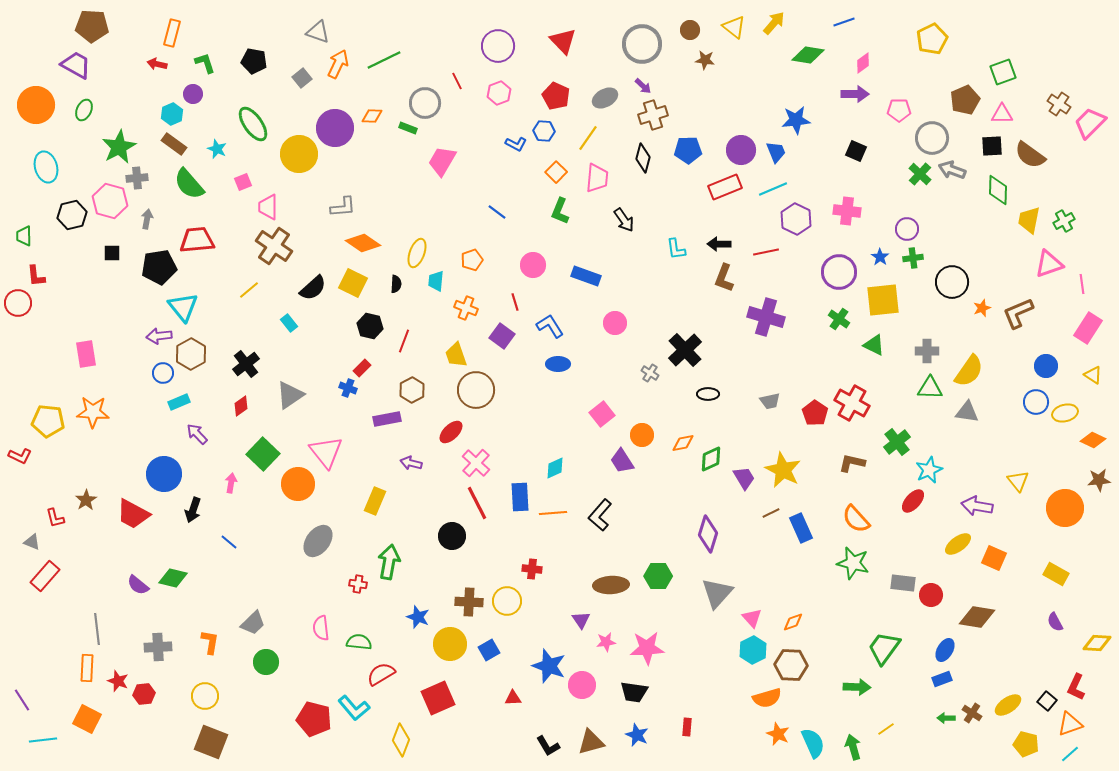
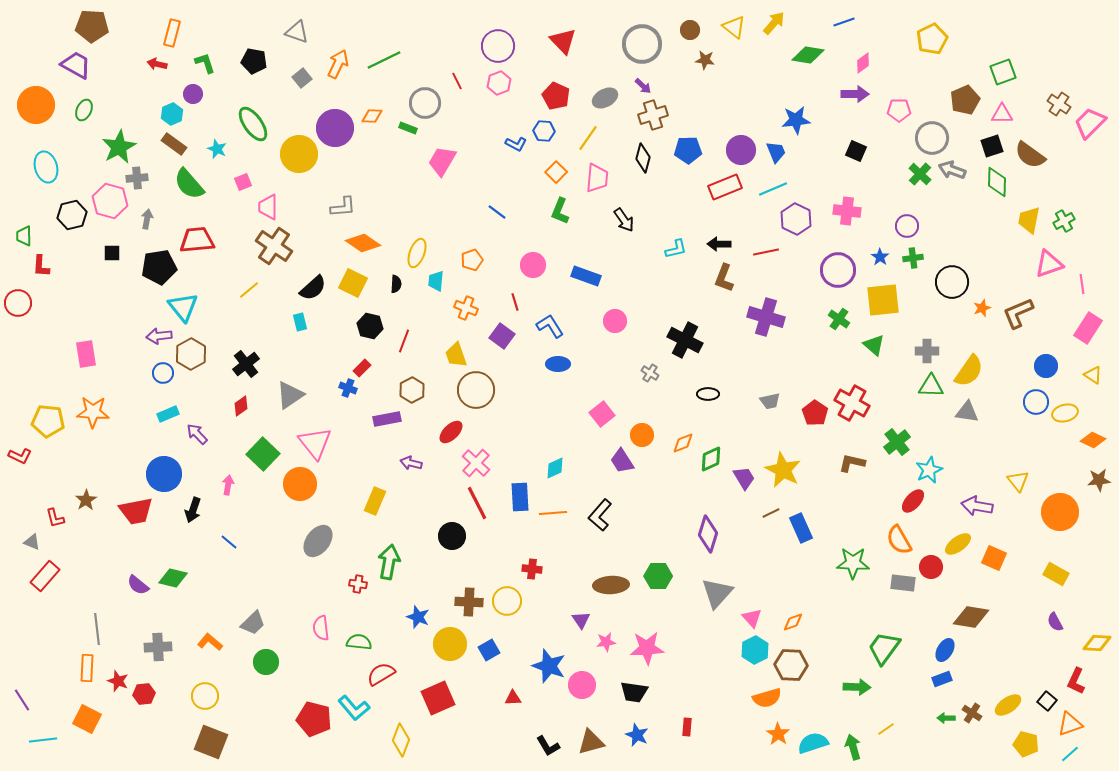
gray triangle at (318, 32): moved 21 px left
pink hexagon at (499, 93): moved 10 px up
black square at (992, 146): rotated 15 degrees counterclockwise
green diamond at (998, 190): moved 1 px left, 8 px up
purple circle at (907, 229): moved 3 px up
cyan L-shape at (676, 249): rotated 95 degrees counterclockwise
purple circle at (839, 272): moved 1 px left, 2 px up
red L-shape at (36, 276): moved 5 px right, 10 px up; rotated 10 degrees clockwise
cyan rectangle at (289, 323): moved 11 px right, 1 px up; rotated 24 degrees clockwise
pink circle at (615, 323): moved 2 px up
green triangle at (874, 345): rotated 15 degrees clockwise
black cross at (685, 350): moved 10 px up; rotated 20 degrees counterclockwise
green triangle at (930, 388): moved 1 px right, 2 px up
cyan rectangle at (179, 402): moved 11 px left, 12 px down
orange diamond at (683, 443): rotated 10 degrees counterclockwise
pink triangle at (326, 452): moved 11 px left, 9 px up
pink arrow at (231, 483): moved 3 px left, 2 px down
orange circle at (298, 484): moved 2 px right
orange circle at (1065, 508): moved 5 px left, 4 px down
red trapezoid at (133, 514): moved 3 px right, 3 px up; rotated 39 degrees counterclockwise
orange semicircle at (856, 519): moved 43 px right, 21 px down; rotated 12 degrees clockwise
green star at (853, 563): rotated 12 degrees counterclockwise
red circle at (931, 595): moved 28 px up
brown diamond at (977, 617): moved 6 px left
orange L-shape at (210, 642): rotated 60 degrees counterclockwise
cyan hexagon at (753, 650): moved 2 px right
red L-shape at (1076, 687): moved 6 px up
orange star at (778, 734): rotated 10 degrees clockwise
cyan semicircle at (813, 743): rotated 84 degrees counterclockwise
